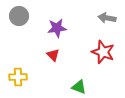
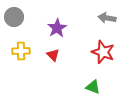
gray circle: moved 5 px left, 1 px down
purple star: rotated 24 degrees counterclockwise
yellow cross: moved 3 px right, 26 px up
green triangle: moved 14 px right
